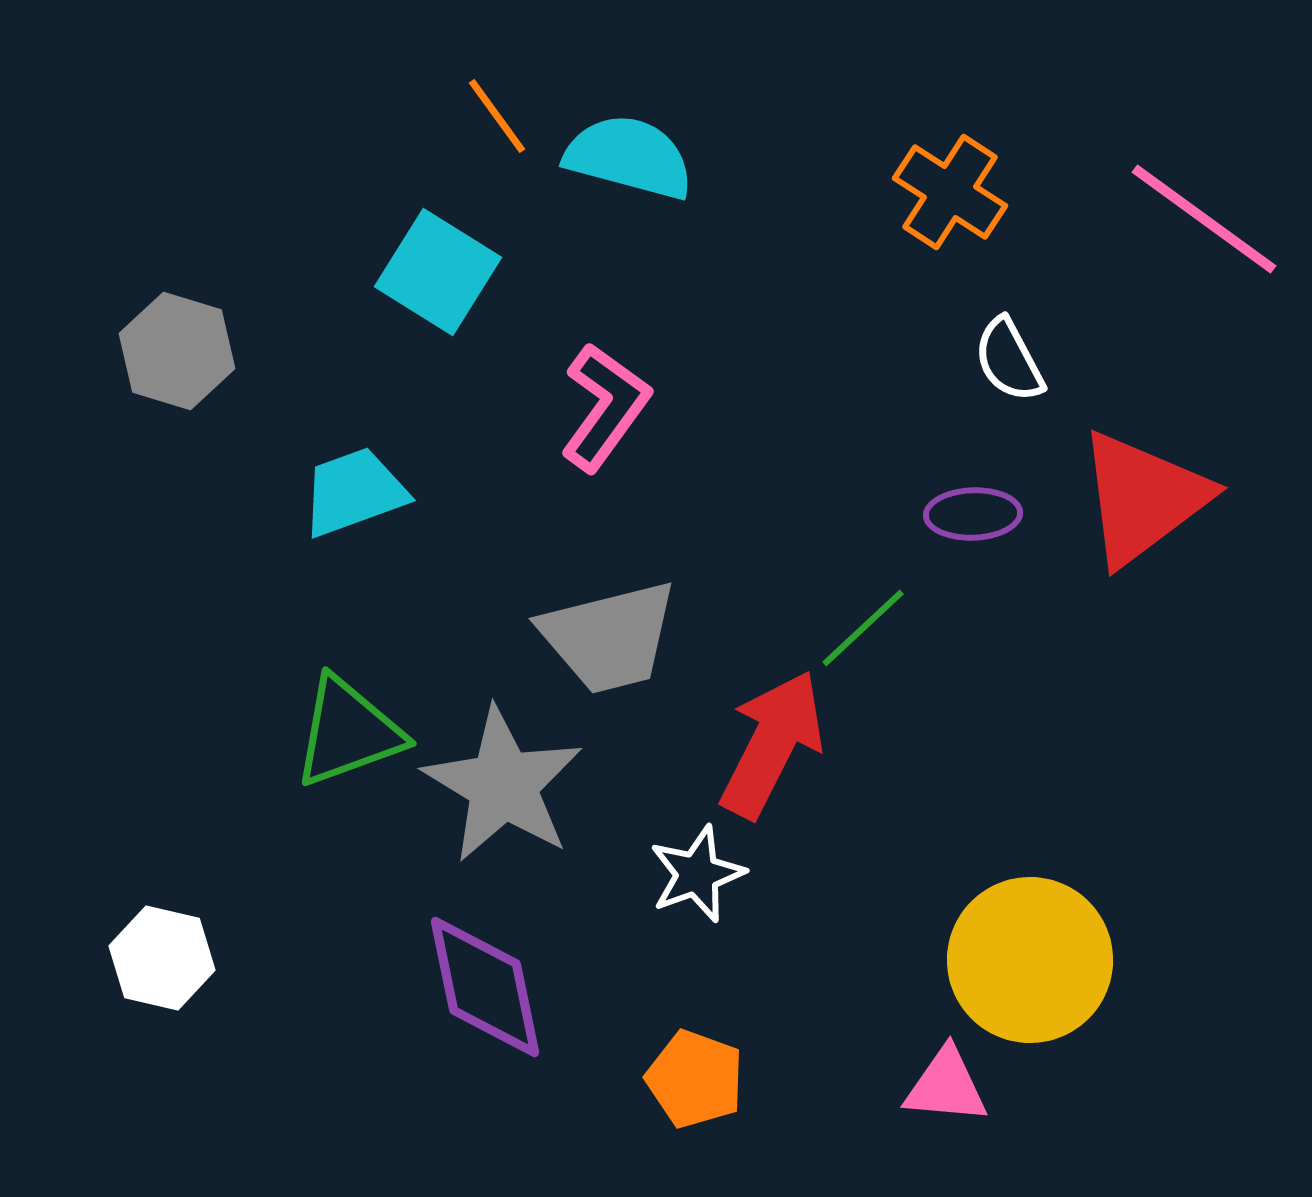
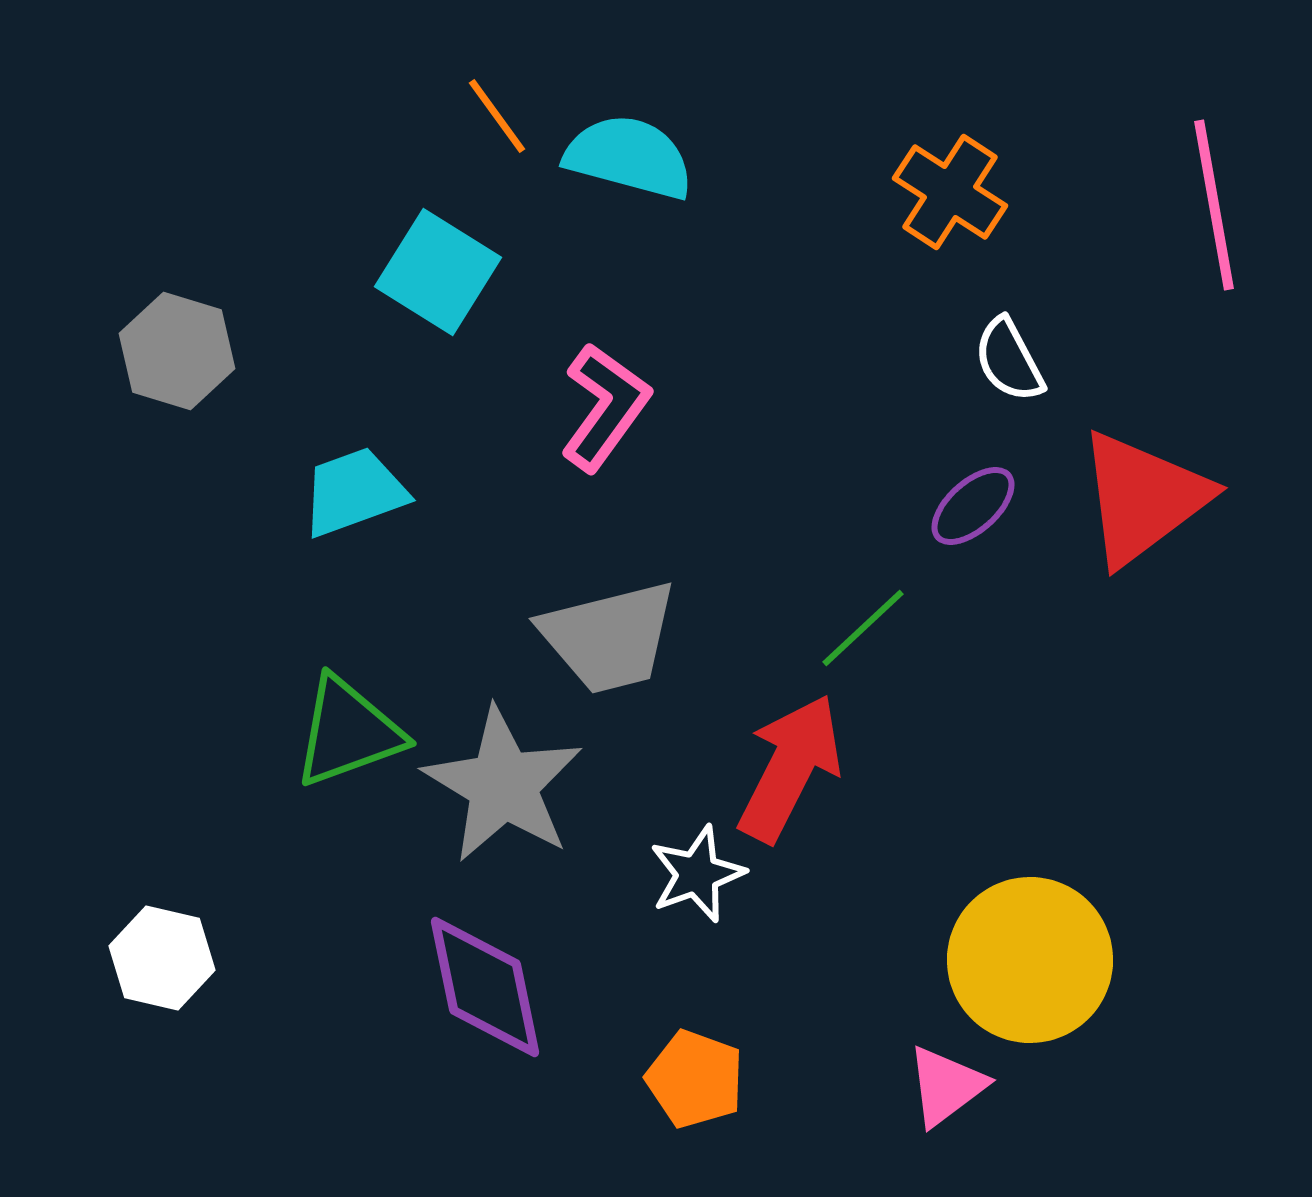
pink line: moved 10 px right, 14 px up; rotated 44 degrees clockwise
purple ellipse: moved 8 px up; rotated 40 degrees counterclockwise
red arrow: moved 18 px right, 24 px down
pink triangle: rotated 42 degrees counterclockwise
